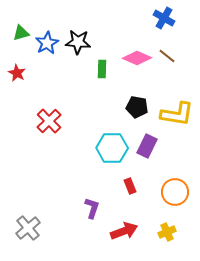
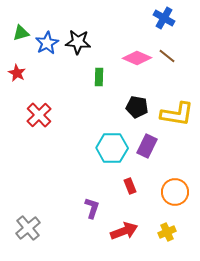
green rectangle: moved 3 px left, 8 px down
red cross: moved 10 px left, 6 px up
